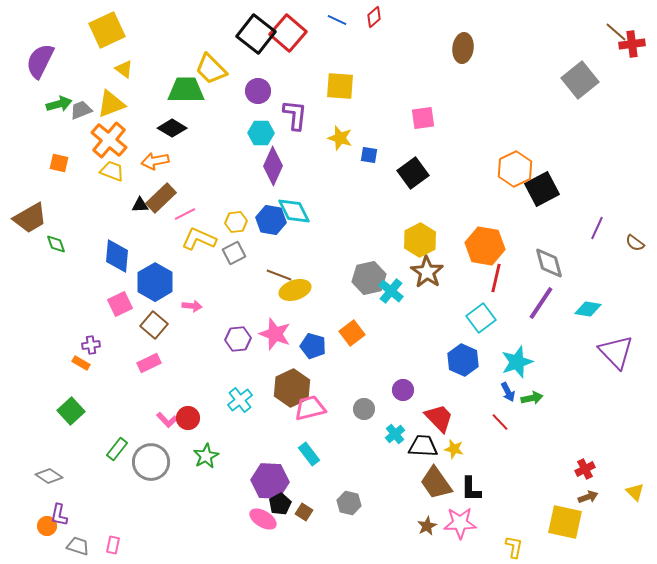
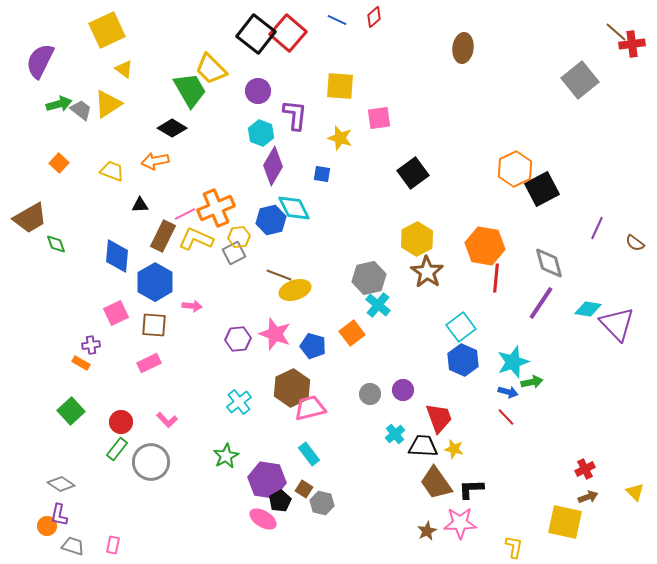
green trapezoid at (186, 90): moved 4 px right; rotated 60 degrees clockwise
yellow triangle at (111, 104): moved 3 px left; rotated 12 degrees counterclockwise
gray trapezoid at (81, 110): rotated 60 degrees clockwise
pink square at (423, 118): moved 44 px left
cyan hexagon at (261, 133): rotated 20 degrees clockwise
orange cross at (109, 140): moved 107 px right, 68 px down; rotated 27 degrees clockwise
blue square at (369, 155): moved 47 px left, 19 px down
orange square at (59, 163): rotated 30 degrees clockwise
purple diamond at (273, 166): rotated 6 degrees clockwise
brown rectangle at (161, 198): moved 2 px right, 38 px down; rotated 20 degrees counterclockwise
cyan diamond at (294, 211): moved 3 px up
blue hexagon at (271, 220): rotated 24 degrees counterclockwise
yellow hexagon at (236, 222): moved 3 px right, 15 px down
yellow L-shape at (199, 239): moved 3 px left
yellow hexagon at (420, 240): moved 3 px left, 1 px up
red line at (496, 278): rotated 8 degrees counterclockwise
cyan cross at (391, 291): moved 13 px left, 14 px down
pink square at (120, 304): moved 4 px left, 9 px down
cyan square at (481, 318): moved 20 px left, 9 px down
brown square at (154, 325): rotated 36 degrees counterclockwise
purple triangle at (616, 352): moved 1 px right, 28 px up
cyan star at (517, 362): moved 4 px left
blue arrow at (508, 392): rotated 48 degrees counterclockwise
green arrow at (532, 398): moved 16 px up
cyan cross at (240, 400): moved 1 px left, 2 px down
gray circle at (364, 409): moved 6 px right, 15 px up
red circle at (188, 418): moved 67 px left, 4 px down
red trapezoid at (439, 418): rotated 24 degrees clockwise
red line at (500, 422): moved 6 px right, 5 px up
green star at (206, 456): moved 20 px right
gray diamond at (49, 476): moved 12 px right, 8 px down
purple hexagon at (270, 481): moved 3 px left, 1 px up; rotated 6 degrees clockwise
black L-shape at (471, 489): rotated 88 degrees clockwise
gray hexagon at (349, 503): moved 27 px left
black pentagon at (280, 504): moved 3 px up
brown square at (304, 512): moved 23 px up
brown star at (427, 526): moved 5 px down
gray trapezoid at (78, 546): moved 5 px left
